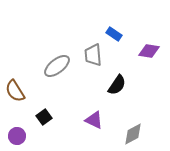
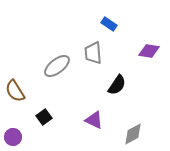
blue rectangle: moved 5 px left, 10 px up
gray trapezoid: moved 2 px up
purple circle: moved 4 px left, 1 px down
